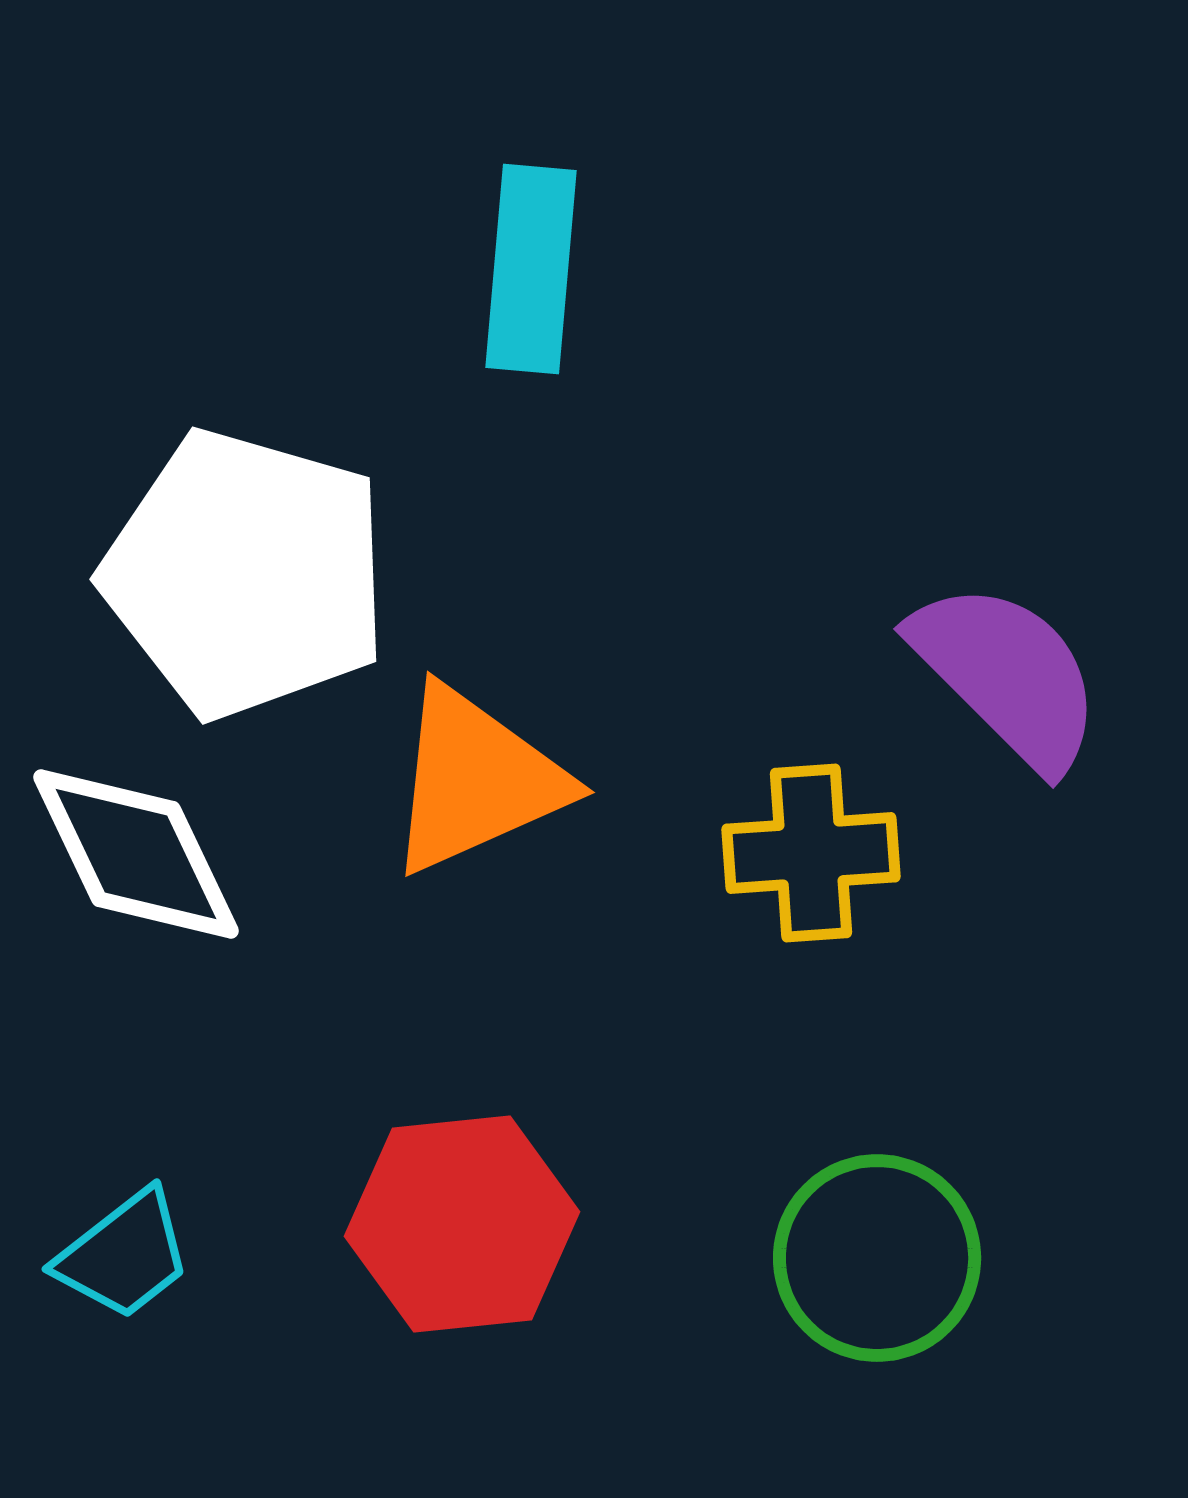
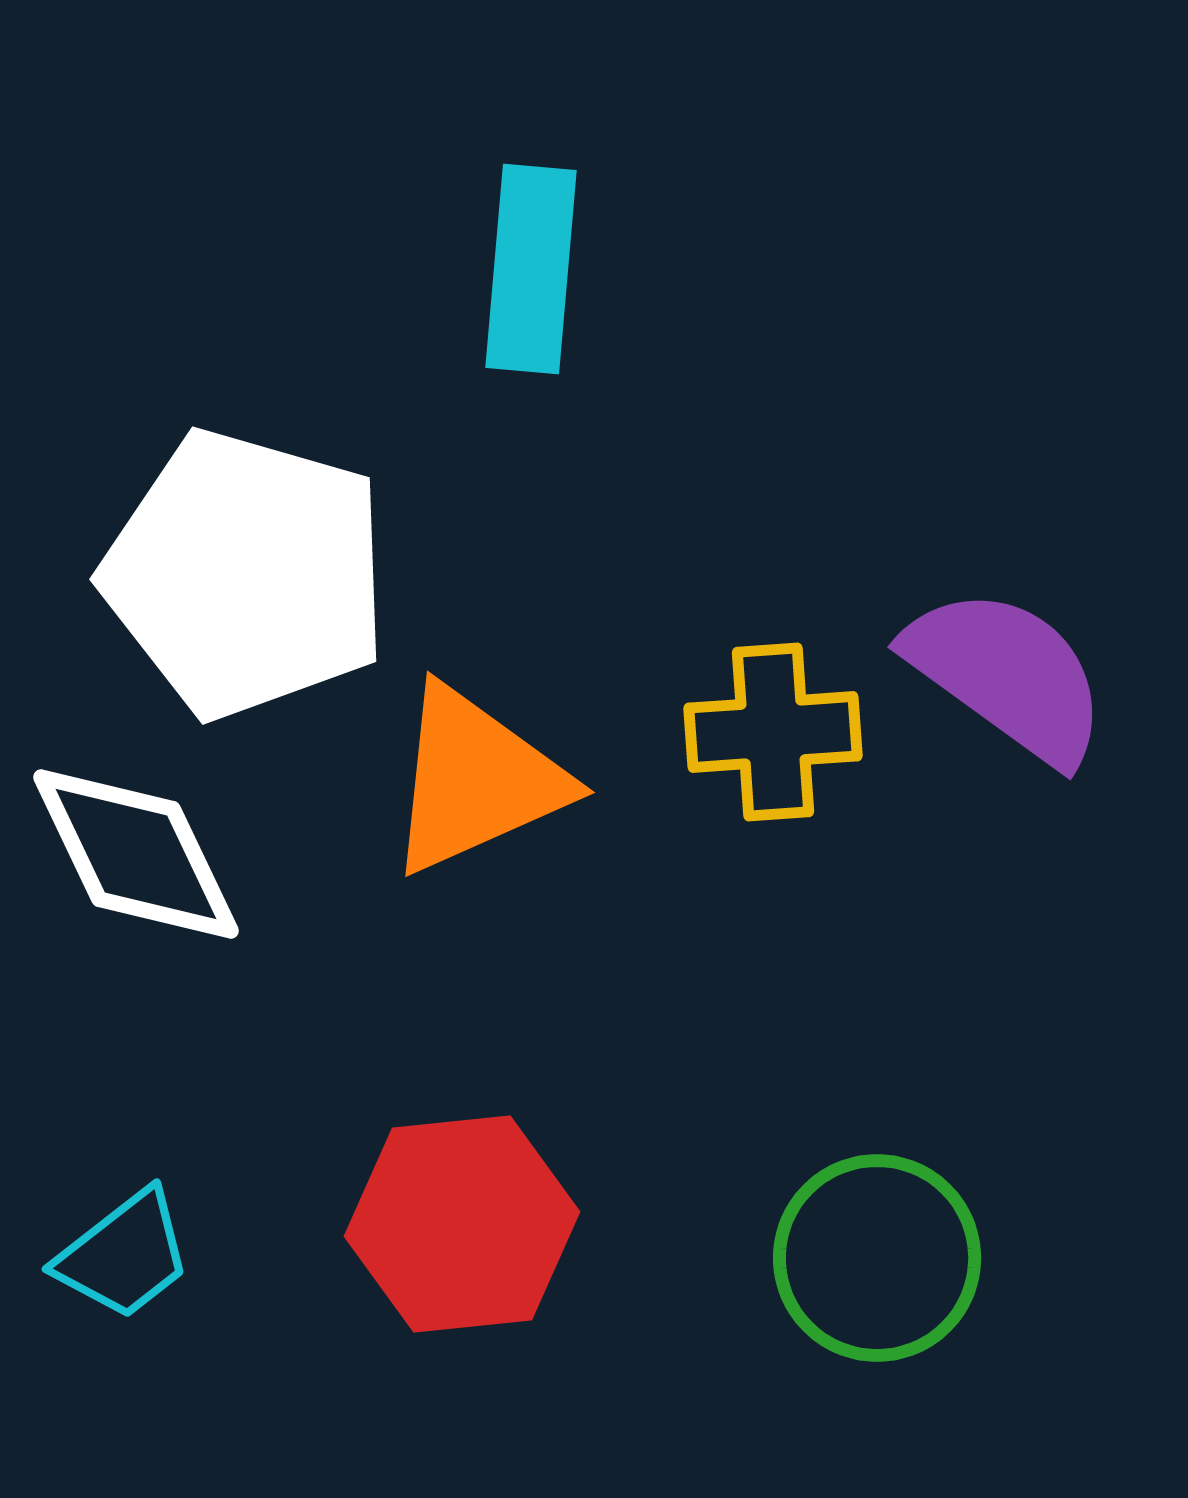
purple semicircle: rotated 9 degrees counterclockwise
yellow cross: moved 38 px left, 121 px up
